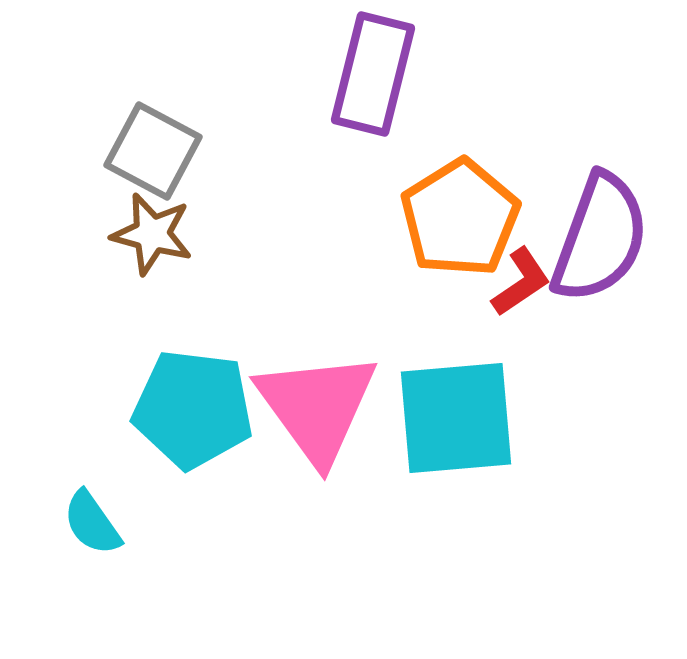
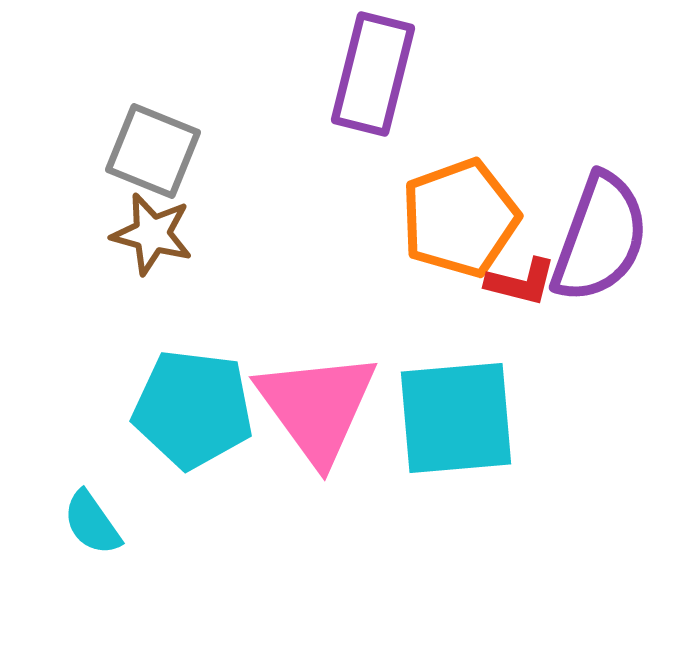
gray square: rotated 6 degrees counterclockwise
orange pentagon: rotated 12 degrees clockwise
red L-shape: rotated 48 degrees clockwise
